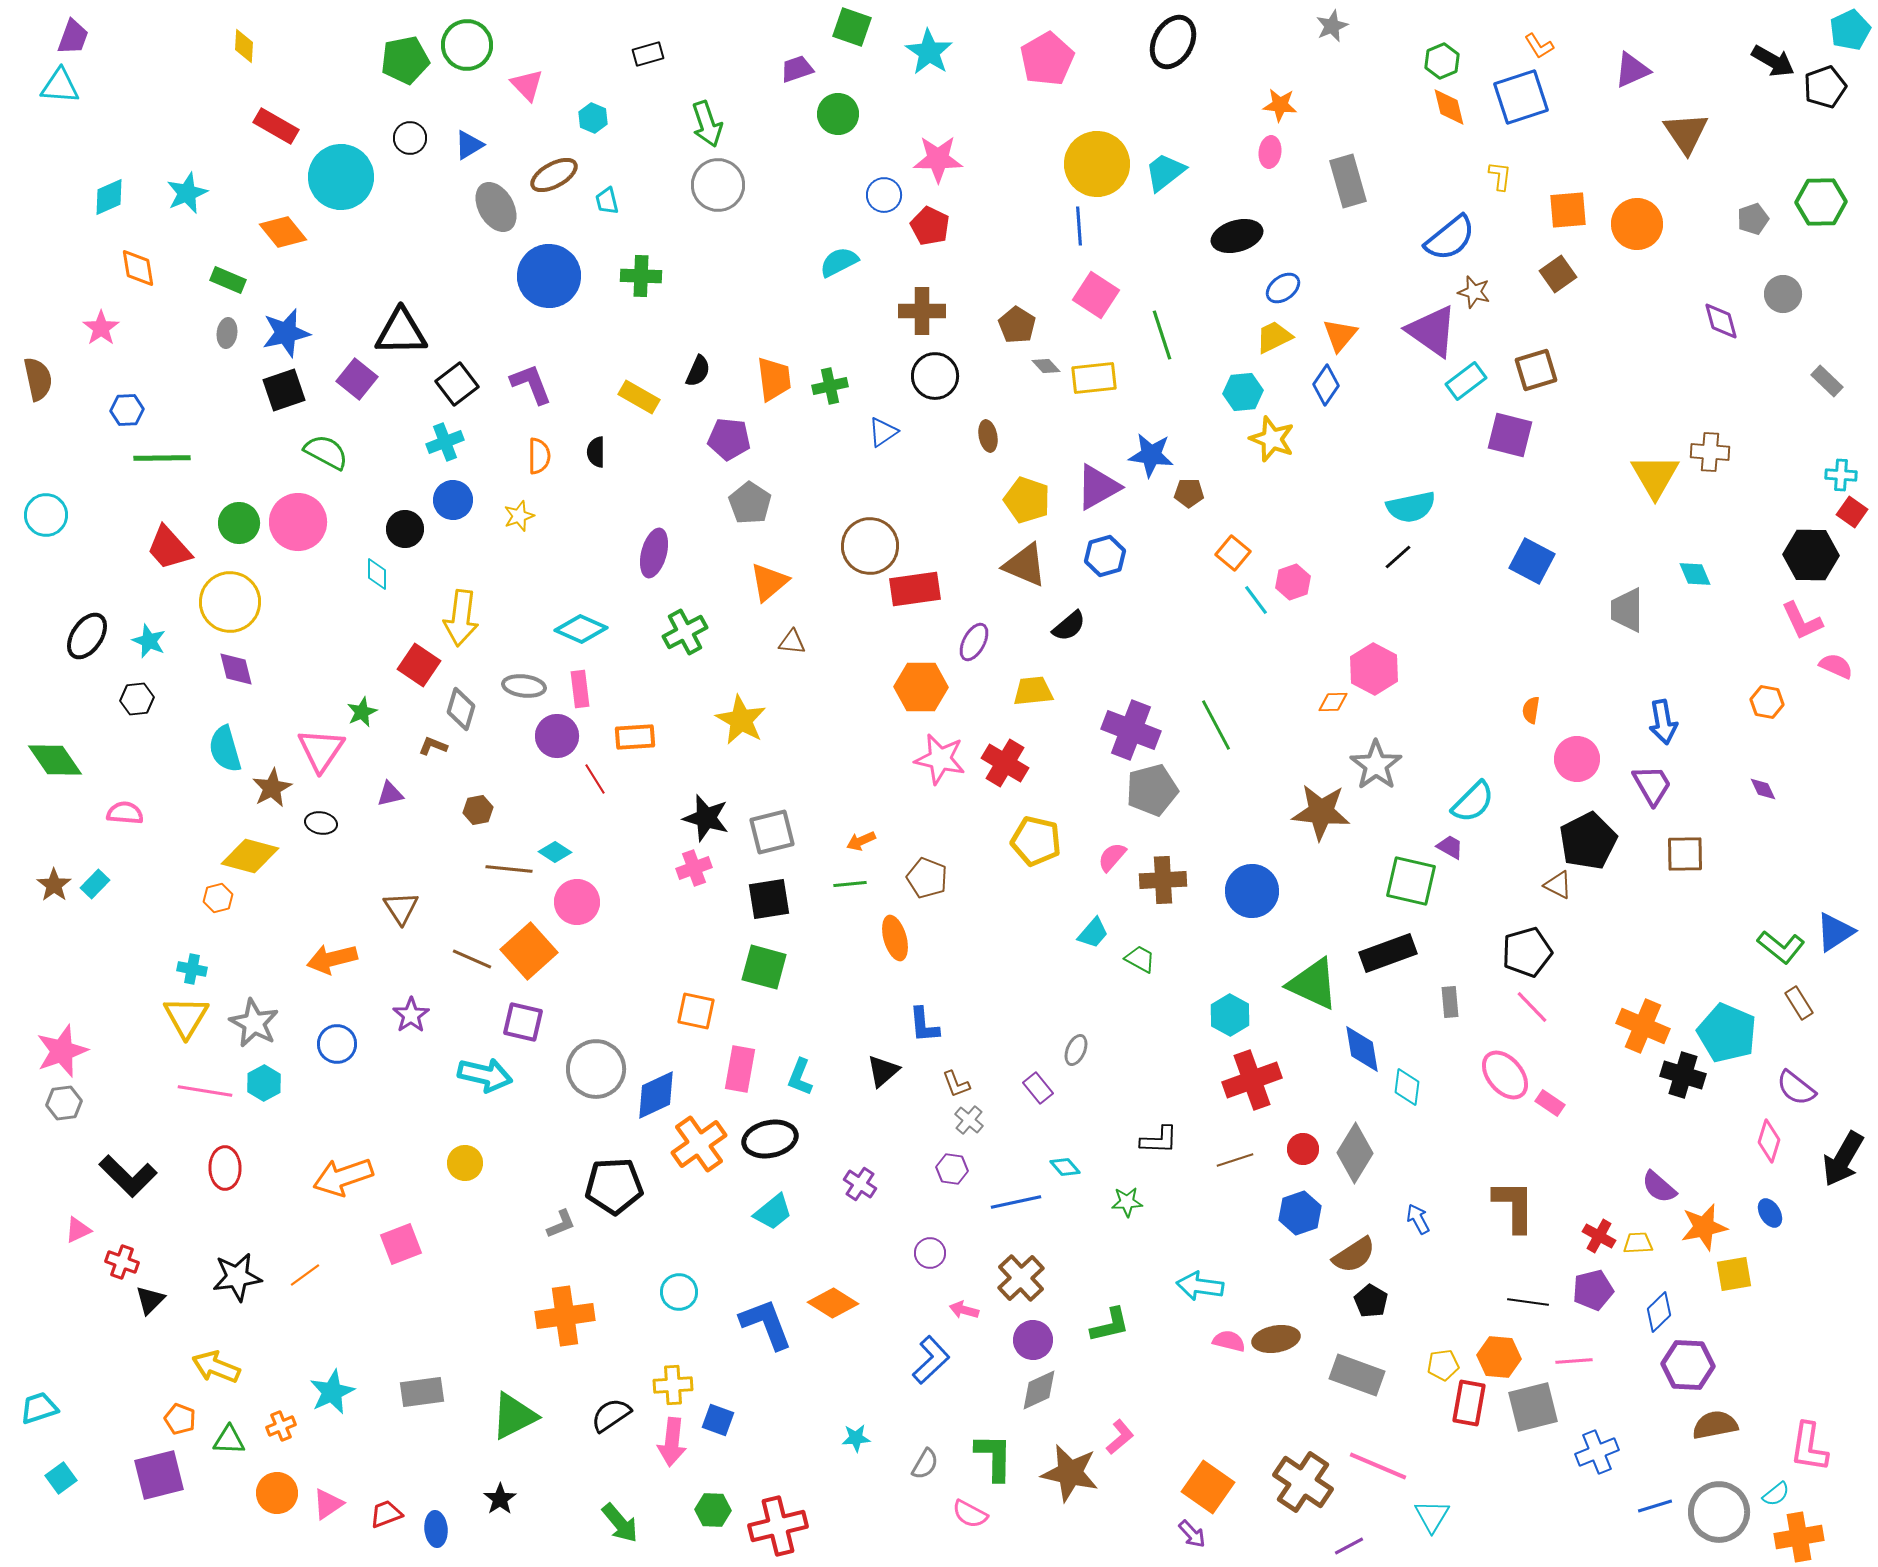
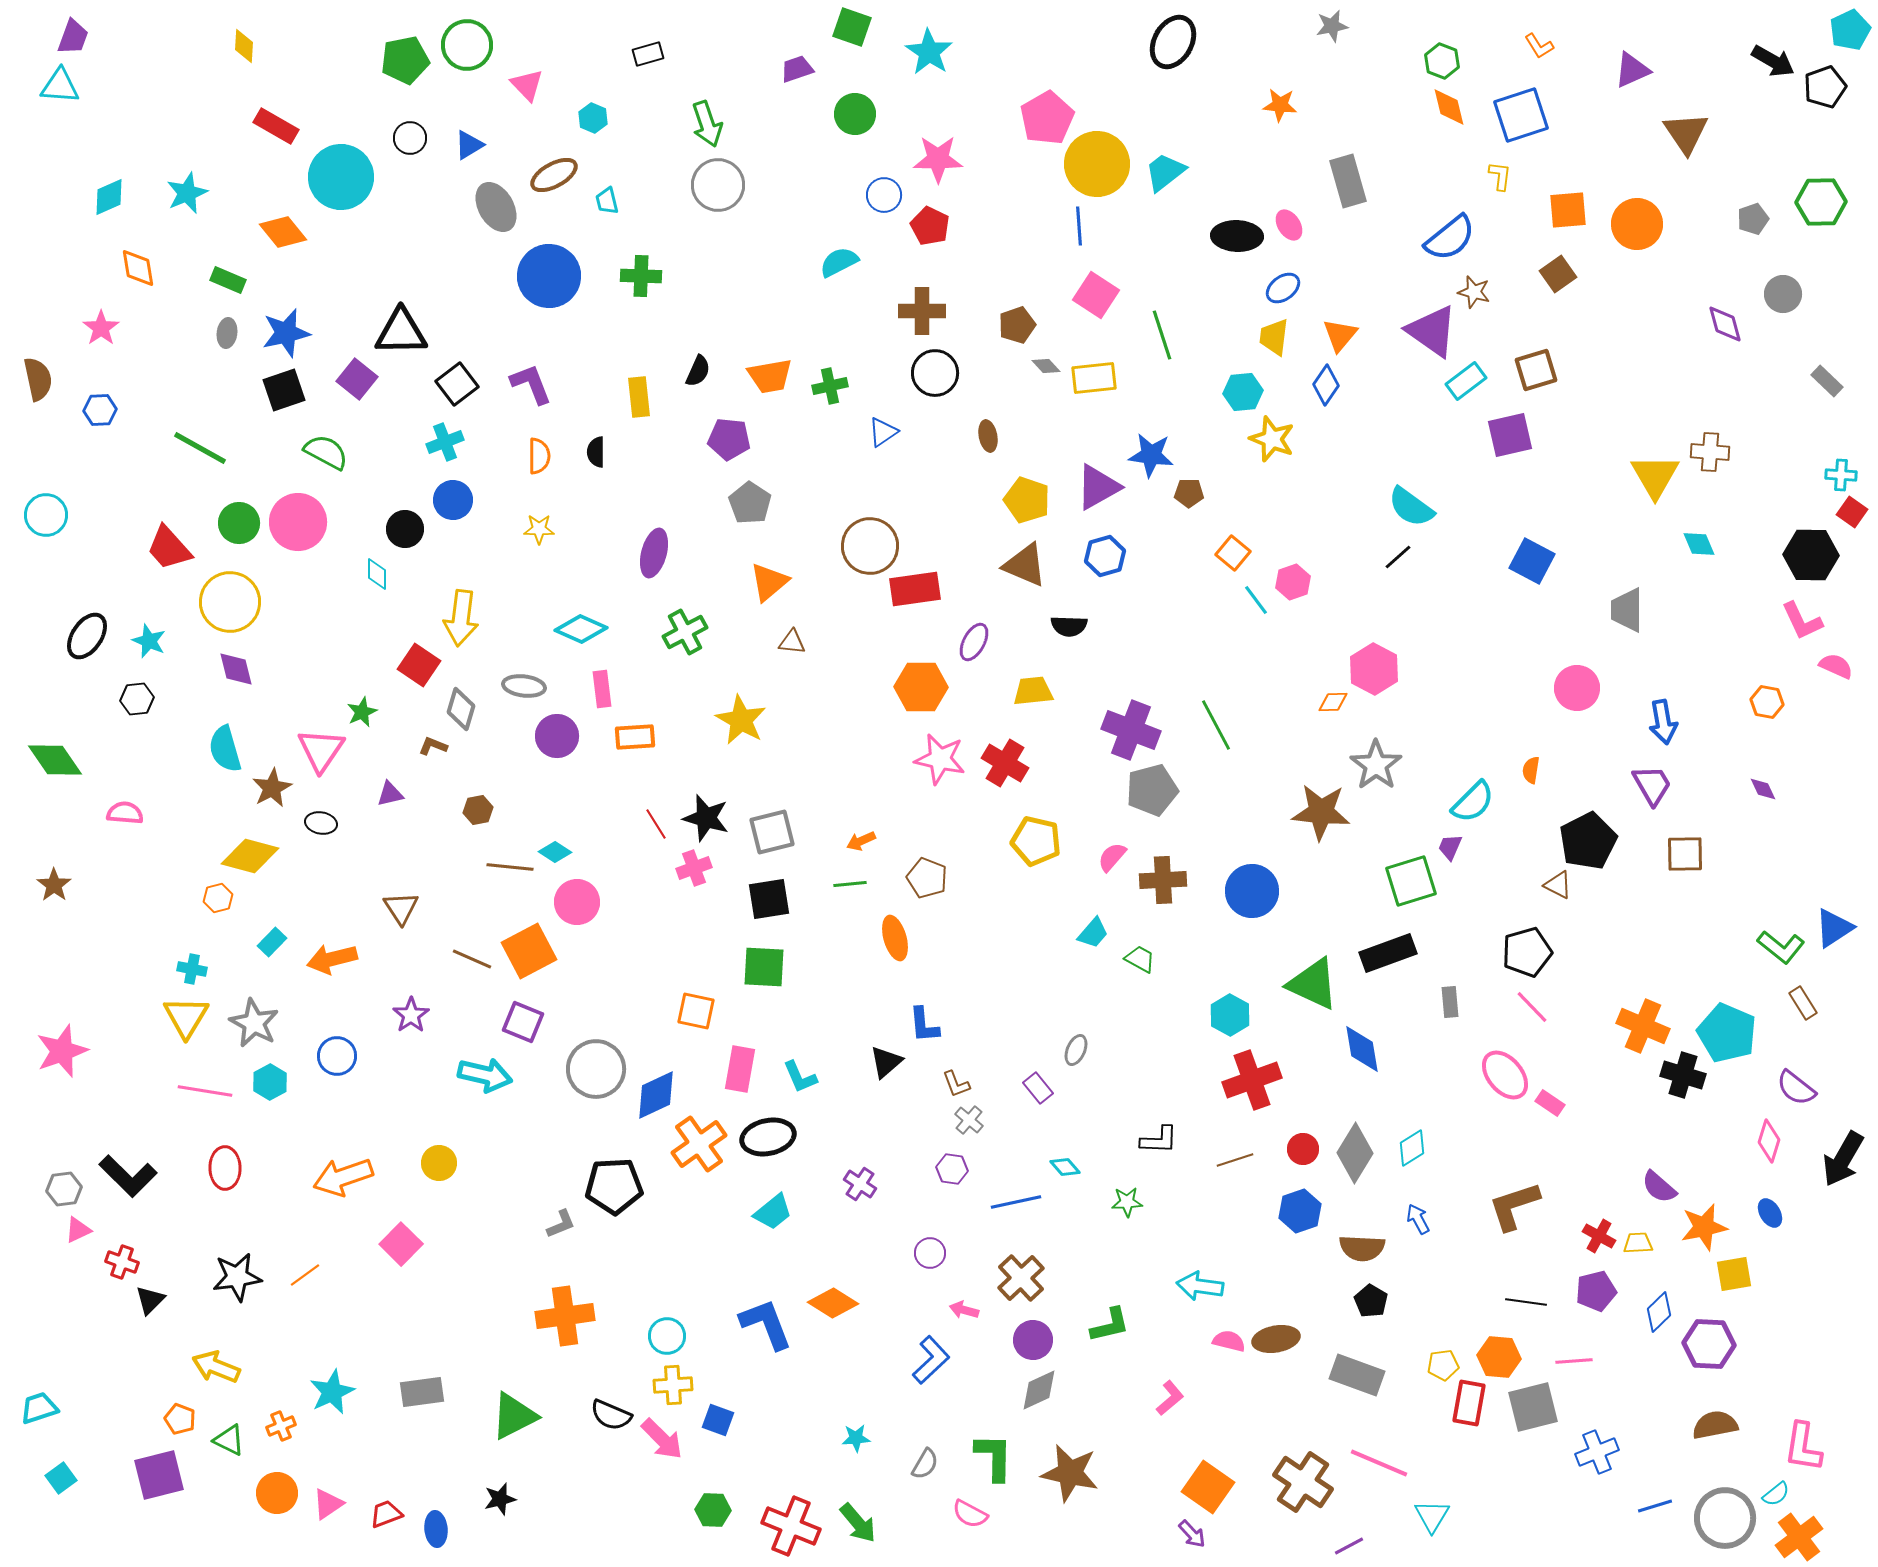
gray star at (1332, 26): rotated 12 degrees clockwise
pink pentagon at (1047, 59): moved 59 px down
green hexagon at (1442, 61): rotated 16 degrees counterclockwise
blue square at (1521, 97): moved 18 px down
green circle at (838, 114): moved 17 px right
pink ellipse at (1270, 152): moved 19 px right, 73 px down; rotated 40 degrees counterclockwise
black ellipse at (1237, 236): rotated 18 degrees clockwise
purple diamond at (1721, 321): moved 4 px right, 3 px down
brown pentagon at (1017, 325): rotated 21 degrees clockwise
yellow trapezoid at (1274, 337): rotated 57 degrees counterclockwise
black circle at (935, 376): moved 3 px up
orange trapezoid at (774, 379): moved 4 px left, 3 px up; rotated 87 degrees clockwise
yellow rectangle at (639, 397): rotated 54 degrees clockwise
blue hexagon at (127, 410): moved 27 px left
purple square at (1510, 435): rotated 27 degrees counterclockwise
green line at (162, 458): moved 38 px right, 10 px up; rotated 30 degrees clockwise
cyan semicircle at (1411, 507): rotated 48 degrees clockwise
yellow star at (519, 516): moved 20 px right, 13 px down; rotated 20 degrees clockwise
cyan diamond at (1695, 574): moved 4 px right, 30 px up
black semicircle at (1069, 626): rotated 42 degrees clockwise
pink rectangle at (580, 689): moved 22 px right
orange semicircle at (1531, 710): moved 60 px down
pink circle at (1577, 759): moved 71 px up
red line at (595, 779): moved 61 px right, 45 px down
purple trapezoid at (1450, 847): rotated 96 degrees counterclockwise
brown line at (509, 869): moved 1 px right, 2 px up
green square at (1411, 881): rotated 30 degrees counterclockwise
cyan rectangle at (95, 884): moved 177 px right, 58 px down
blue triangle at (1835, 932): moved 1 px left, 4 px up
orange square at (529, 951): rotated 14 degrees clockwise
green square at (764, 967): rotated 12 degrees counterclockwise
brown rectangle at (1799, 1003): moved 4 px right
purple square at (523, 1022): rotated 9 degrees clockwise
blue circle at (337, 1044): moved 12 px down
black triangle at (883, 1071): moved 3 px right, 9 px up
cyan L-shape at (800, 1077): rotated 45 degrees counterclockwise
cyan hexagon at (264, 1083): moved 6 px right, 1 px up
cyan diamond at (1407, 1087): moved 5 px right, 61 px down; rotated 51 degrees clockwise
gray hexagon at (64, 1103): moved 86 px down
black ellipse at (770, 1139): moved 2 px left, 2 px up
yellow circle at (465, 1163): moved 26 px left
brown L-shape at (1514, 1206): rotated 108 degrees counterclockwise
blue hexagon at (1300, 1213): moved 2 px up
pink square at (401, 1244): rotated 24 degrees counterclockwise
brown semicircle at (1354, 1255): moved 8 px right, 7 px up; rotated 36 degrees clockwise
purple pentagon at (1593, 1290): moved 3 px right, 1 px down
cyan circle at (679, 1292): moved 12 px left, 44 px down
black line at (1528, 1302): moved 2 px left
purple hexagon at (1688, 1365): moved 21 px right, 21 px up
black semicircle at (611, 1415): rotated 123 degrees counterclockwise
pink L-shape at (1120, 1437): moved 50 px right, 39 px up
green triangle at (229, 1440): rotated 24 degrees clockwise
pink arrow at (672, 1442): moved 10 px left, 3 px up; rotated 51 degrees counterclockwise
pink L-shape at (1809, 1447): moved 6 px left
pink line at (1378, 1466): moved 1 px right, 3 px up
black star at (500, 1499): rotated 20 degrees clockwise
gray circle at (1719, 1512): moved 6 px right, 6 px down
green arrow at (620, 1523): moved 238 px right
red cross at (778, 1526): moved 13 px right; rotated 36 degrees clockwise
orange cross at (1799, 1537): rotated 27 degrees counterclockwise
